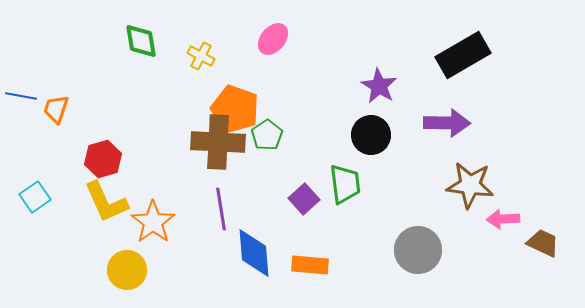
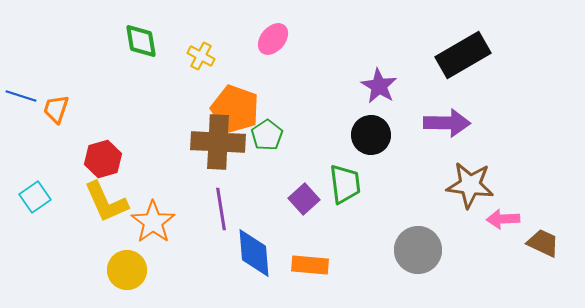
blue line: rotated 8 degrees clockwise
